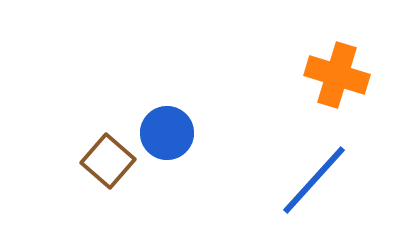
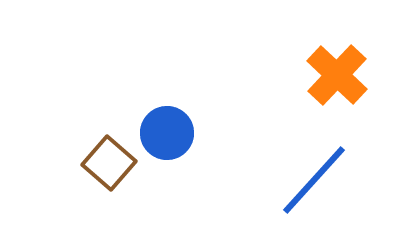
orange cross: rotated 26 degrees clockwise
brown square: moved 1 px right, 2 px down
